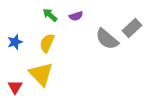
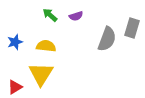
gray rectangle: rotated 30 degrees counterclockwise
gray semicircle: rotated 110 degrees counterclockwise
yellow semicircle: moved 1 px left, 3 px down; rotated 72 degrees clockwise
yellow triangle: rotated 16 degrees clockwise
red triangle: rotated 28 degrees clockwise
